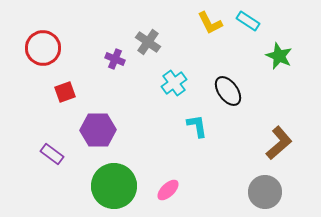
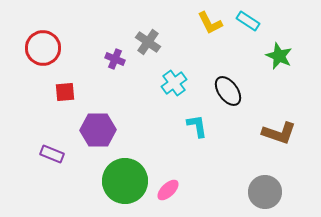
red square: rotated 15 degrees clockwise
brown L-shape: moved 10 px up; rotated 60 degrees clockwise
purple rectangle: rotated 15 degrees counterclockwise
green circle: moved 11 px right, 5 px up
